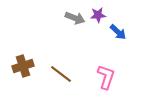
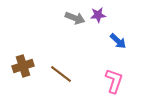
blue arrow: moved 9 px down
pink L-shape: moved 8 px right, 4 px down
